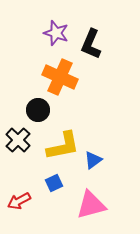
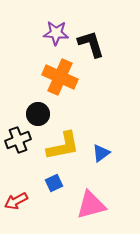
purple star: rotated 15 degrees counterclockwise
black L-shape: rotated 140 degrees clockwise
black circle: moved 4 px down
black cross: rotated 25 degrees clockwise
blue triangle: moved 8 px right, 7 px up
red arrow: moved 3 px left
